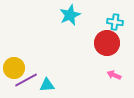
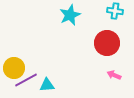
cyan cross: moved 11 px up
